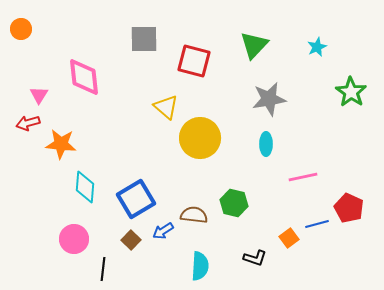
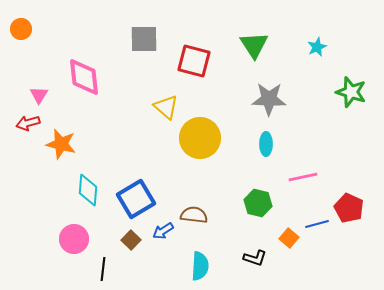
green triangle: rotated 16 degrees counterclockwise
green star: rotated 16 degrees counterclockwise
gray star: rotated 12 degrees clockwise
orange star: rotated 8 degrees clockwise
cyan diamond: moved 3 px right, 3 px down
green hexagon: moved 24 px right
orange square: rotated 12 degrees counterclockwise
